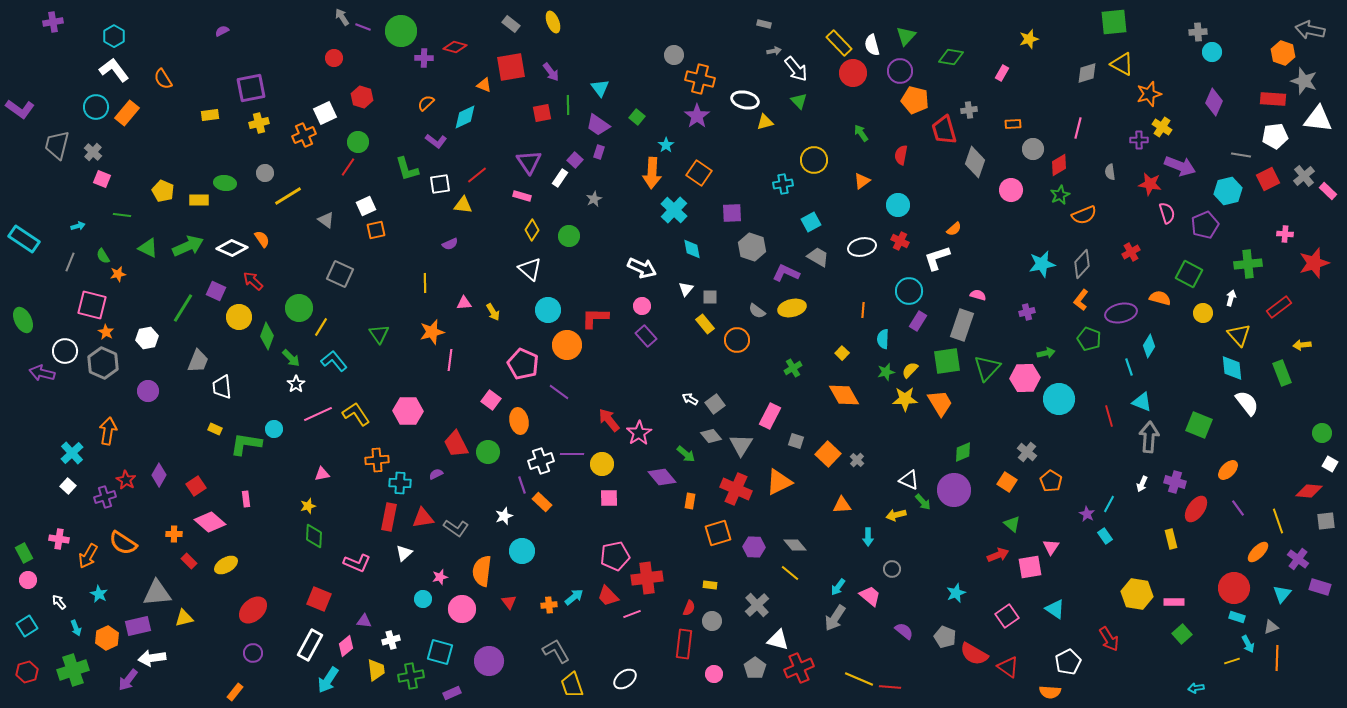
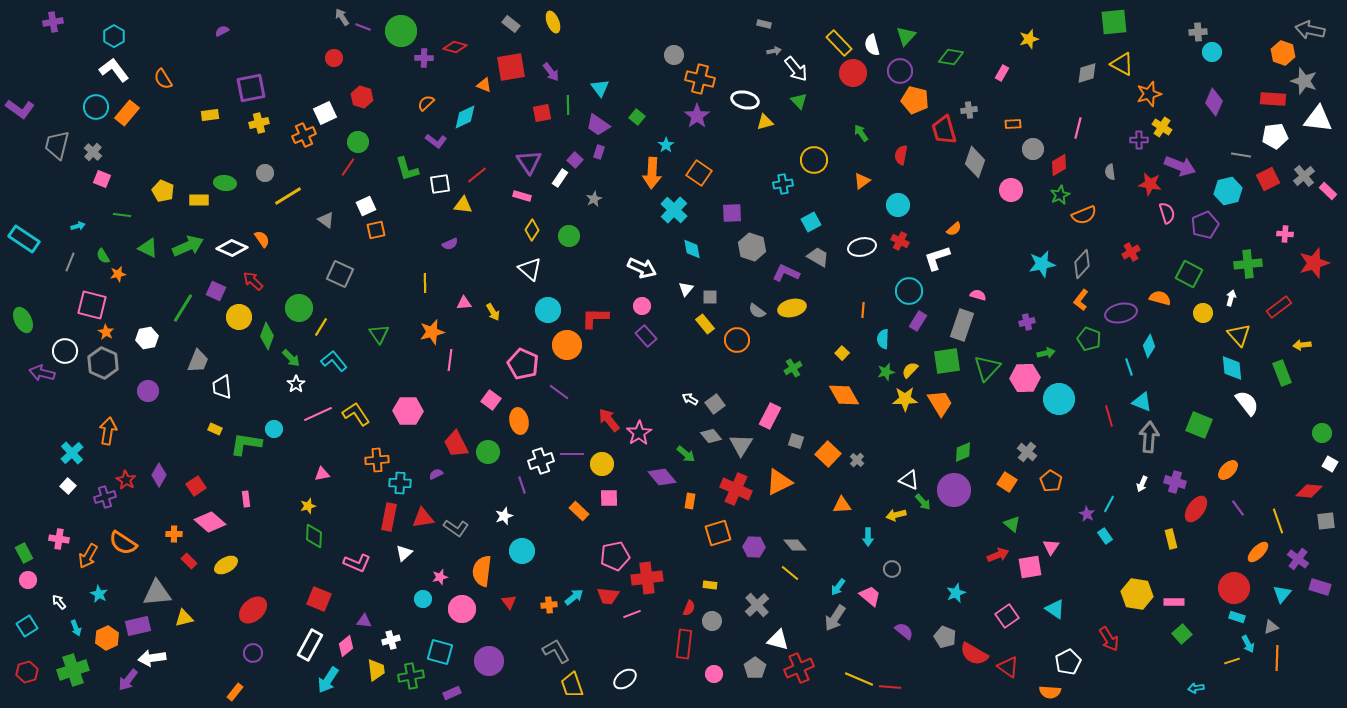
purple cross at (1027, 312): moved 10 px down
orange rectangle at (542, 502): moved 37 px right, 9 px down
red trapezoid at (608, 596): rotated 40 degrees counterclockwise
